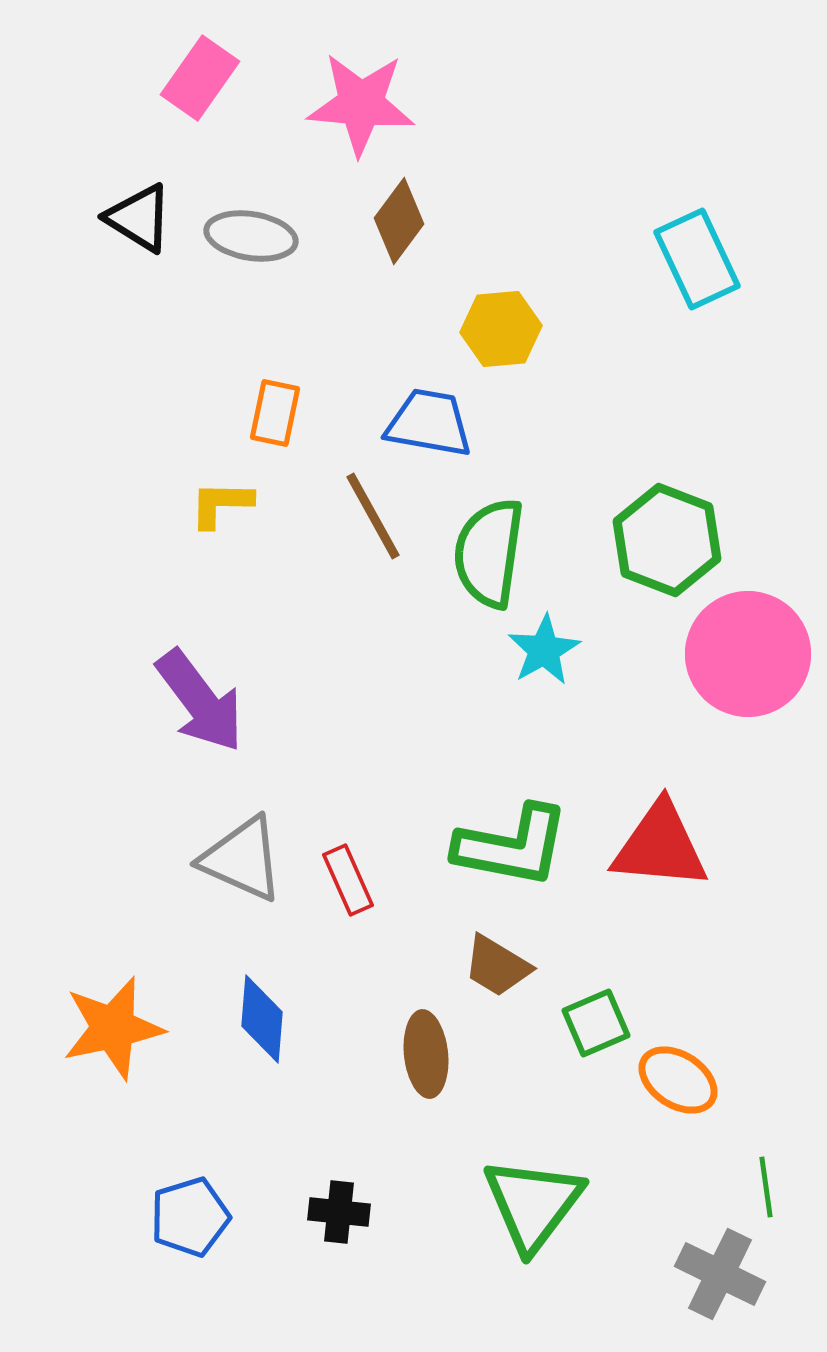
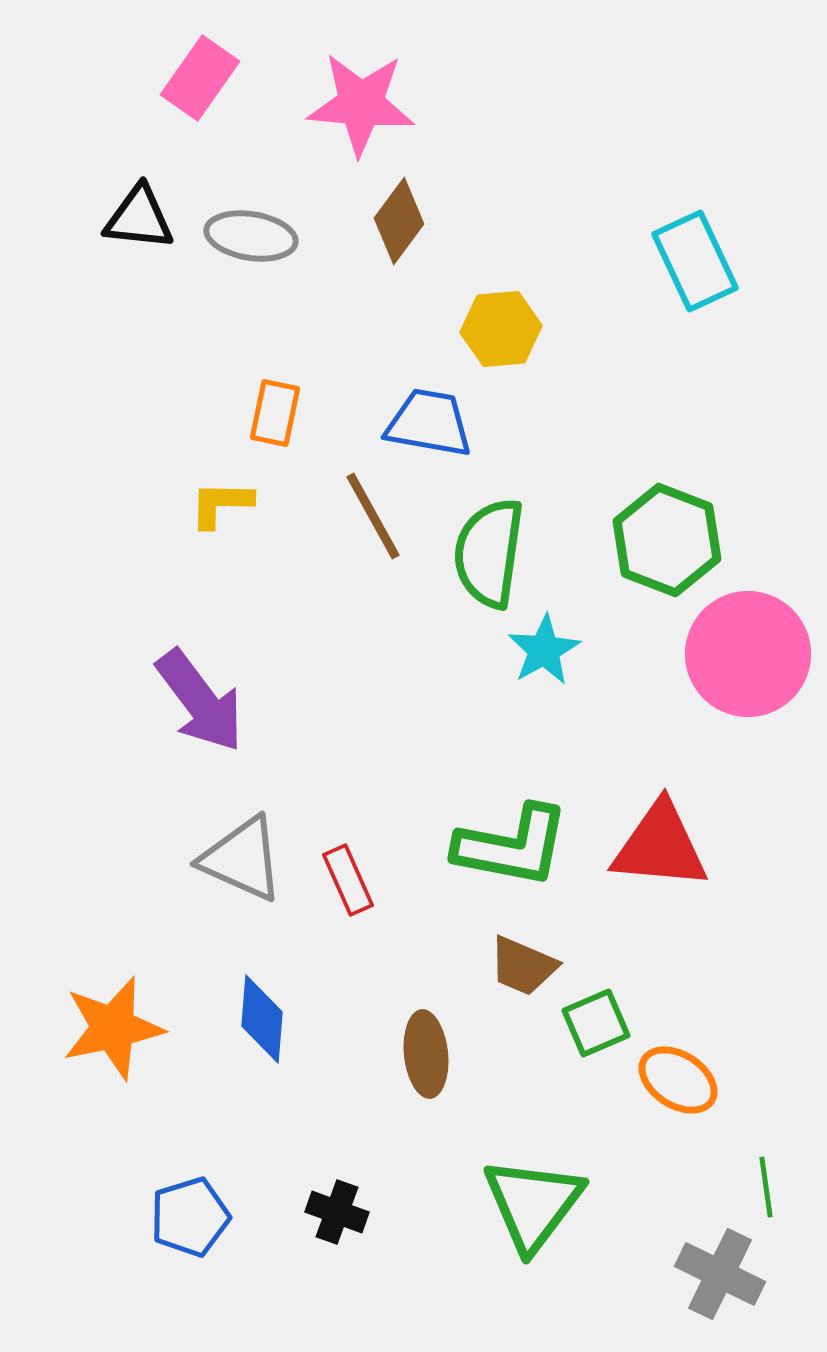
black triangle: rotated 26 degrees counterclockwise
cyan rectangle: moved 2 px left, 2 px down
brown trapezoid: moved 26 px right; rotated 8 degrees counterclockwise
black cross: moved 2 px left; rotated 14 degrees clockwise
